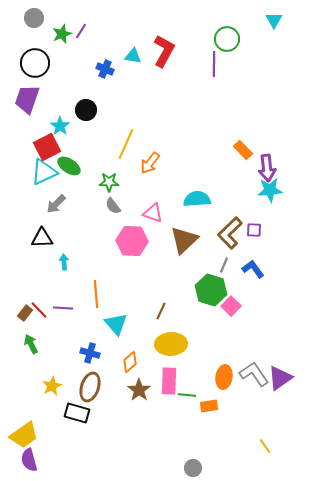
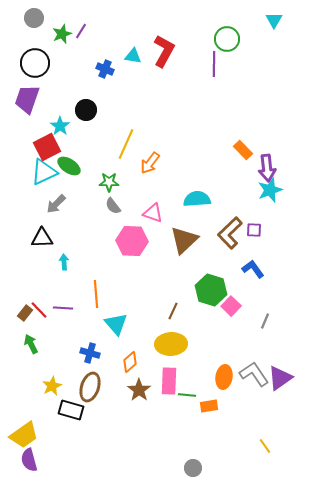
cyan star at (270, 190): rotated 15 degrees counterclockwise
gray line at (224, 265): moved 41 px right, 56 px down
brown line at (161, 311): moved 12 px right
black rectangle at (77, 413): moved 6 px left, 3 px up
